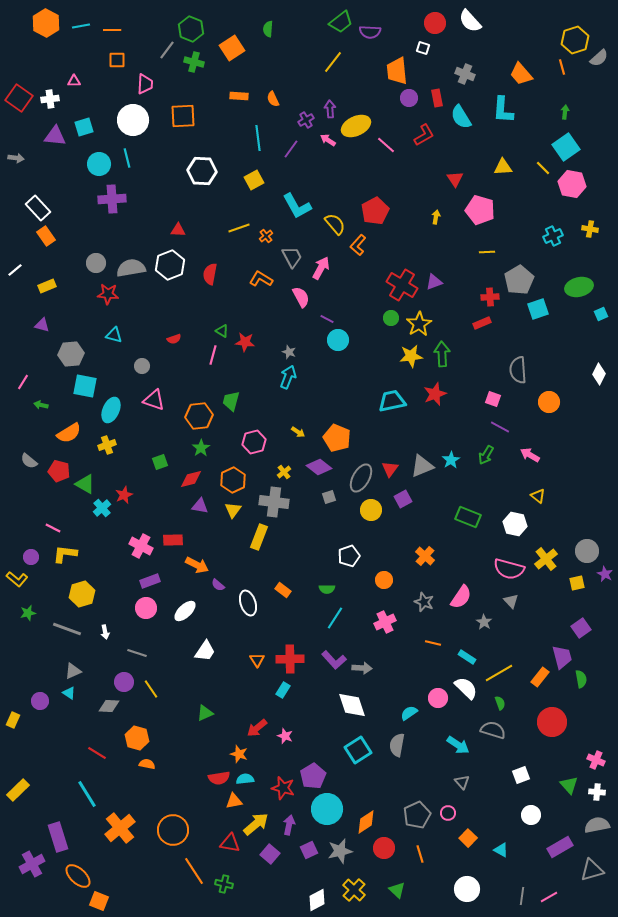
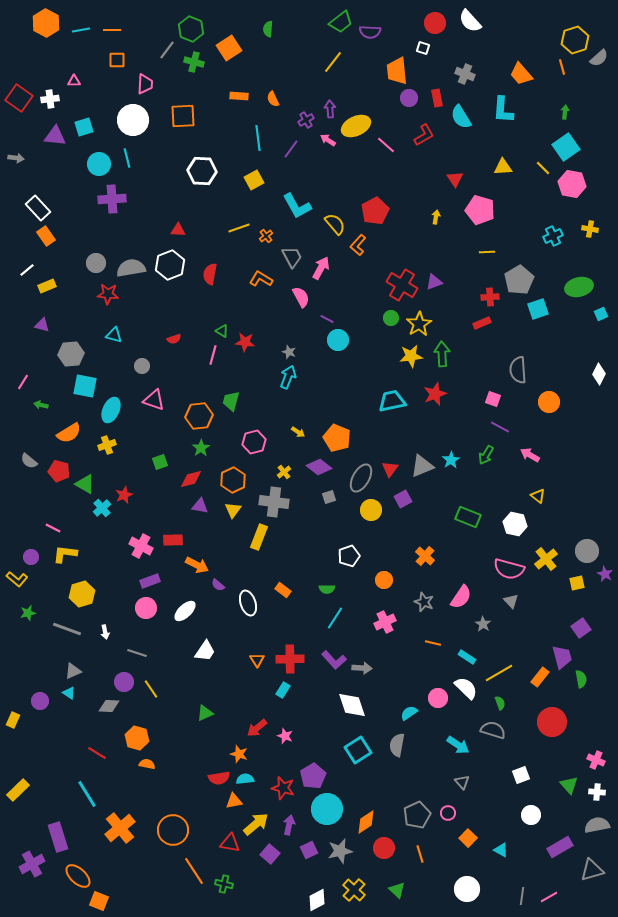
cyan line at (81, 26): moved 4 px down
orange square at (232, 48): moved 3 px left
white line at (15, 270): moved 12 px right
gray star at (484, 622): moved 1 px left, 2 px down
